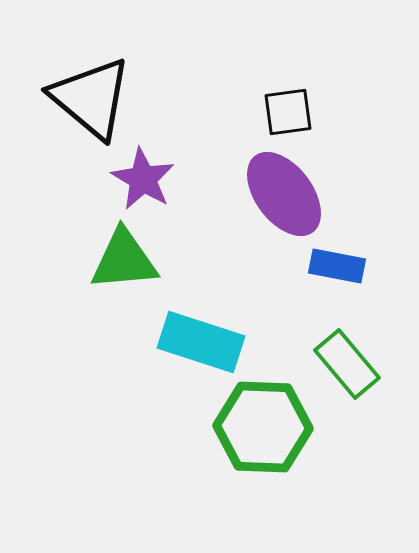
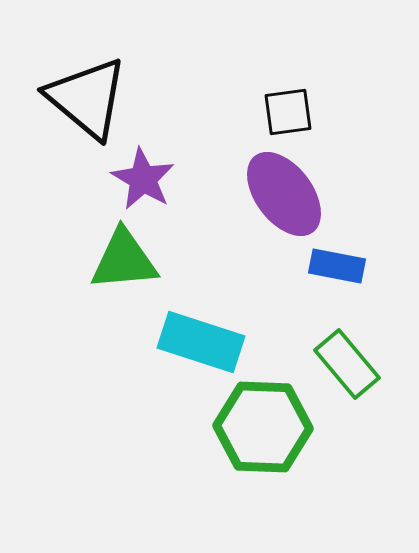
black triangle: moved 4 px left
